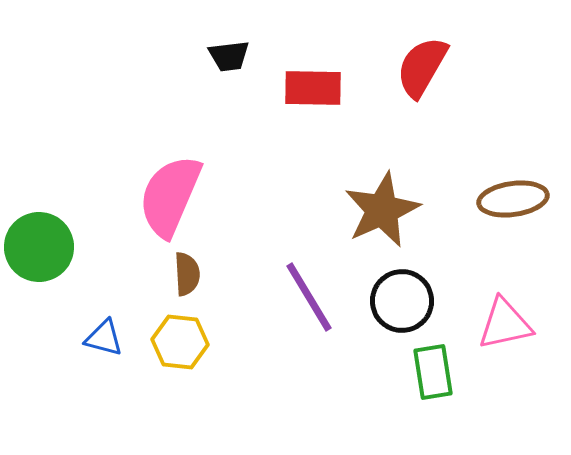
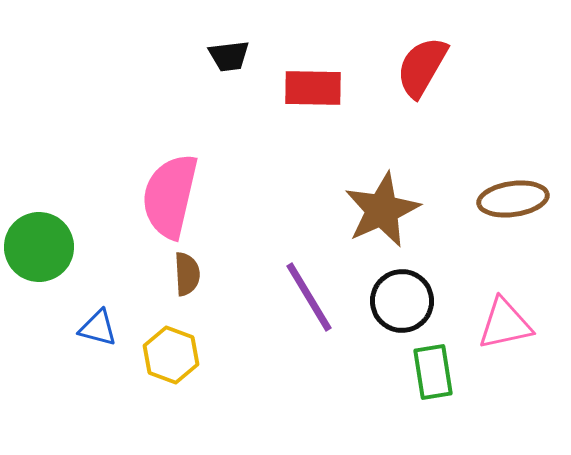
pink semicircle: rotated 10 degrees counterclockwise
blue triangle: moved 6 px left, 10 px up
yellow hexagon: moved 9 px left, 13 px down; rotated 14 degrees clockwise
